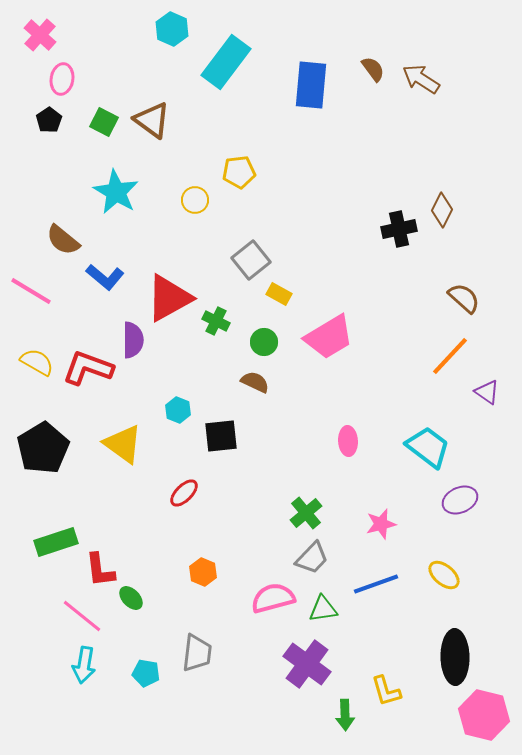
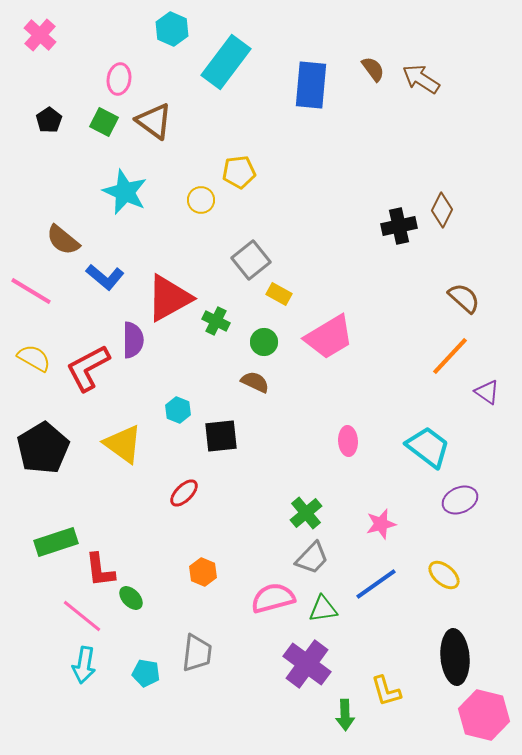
pink ellipse at (62, 79): moved 57 px right
brown triangle at (152, 120): moved 2 px right, 1 px down
cyan star at (116, 192): moved 9 px right; rotated 6 degrees counterclockwise
yellow circle at (195, 200): moved 6 px right
black cross at (399, 229): moved 3 px up
yellow semicircle at (37, 362): moved 3 px left, 4 px up
red L-shape at (88, 368): rotated 48 degrees counterclockwise
blue line at (376, 584): rotated 15 degrees counterclockwise
black ellipse at (455, 657): rotated 4 degrees counterclockwise
